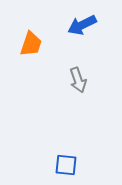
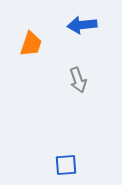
blue arrow: rotated 20 degrees clockwise
blue square: rotated 10 degrees counterclockwise
